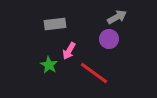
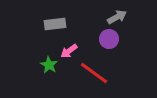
pink arrow: rotated 24 degrees clockwise
